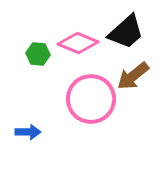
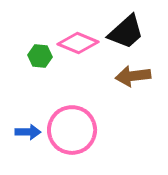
green hexagon: moved 2 px right, 2 px down
brown arrow: rotated 32 degrees clockwise
pink circle: moved 19 px left, 31 px down
